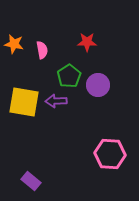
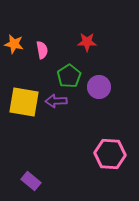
purple circle: moved 1 px right, 2 px down
